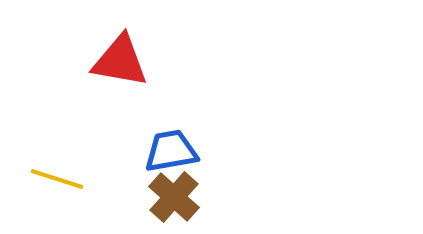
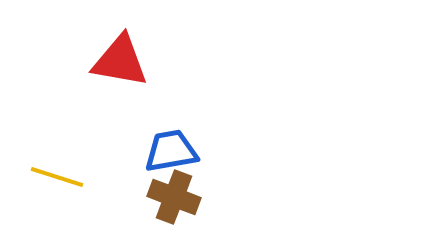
yellow line: moved 2 px up
brown cross: rotated 21 degrees counterclockwise
